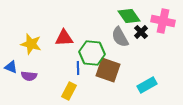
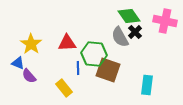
pink cross: moved 2 px right
black cross: moved 6 px left
red triangle: moved 3 px right, 5 px down
yellow star: rotated 20 degrees clockwise
green hexagon: moved 2 px right, 1 px down
blue triangle: moved 7 px right, 4 px up
purple semicircle: rotated 42 degrees clockwise
cyan rectangle: rotated 54 degrees counterclockwise
yellow rectangle: moved 5 px left, 3 px up; rotated 66 degrees counterclockwise
